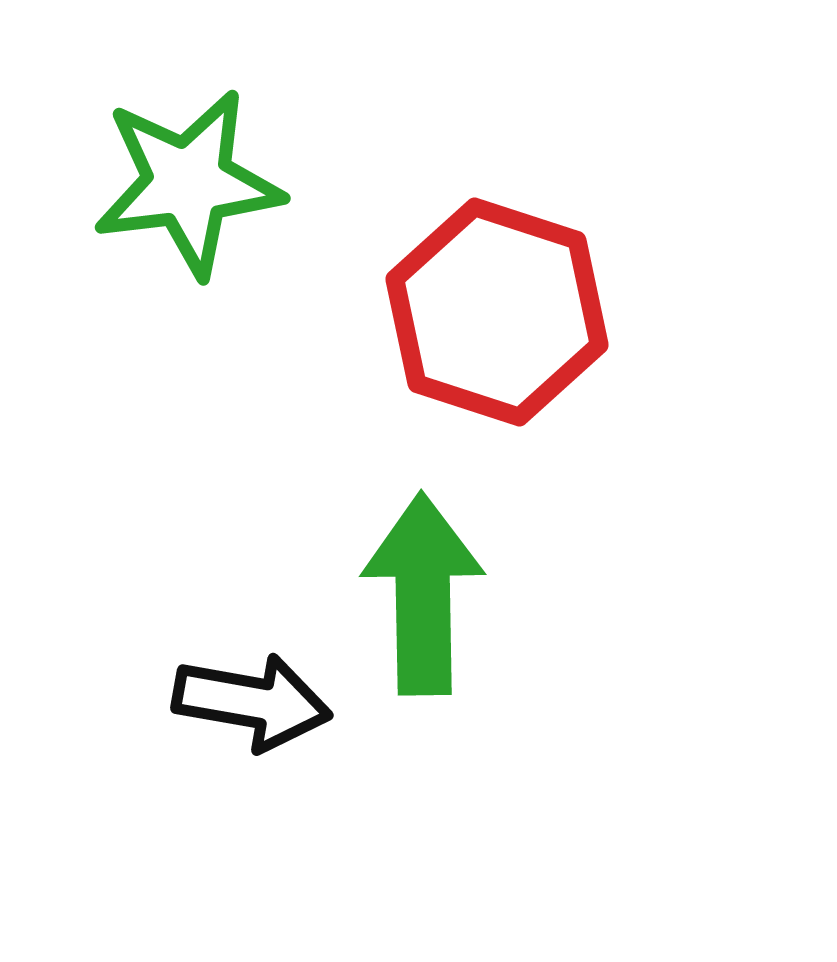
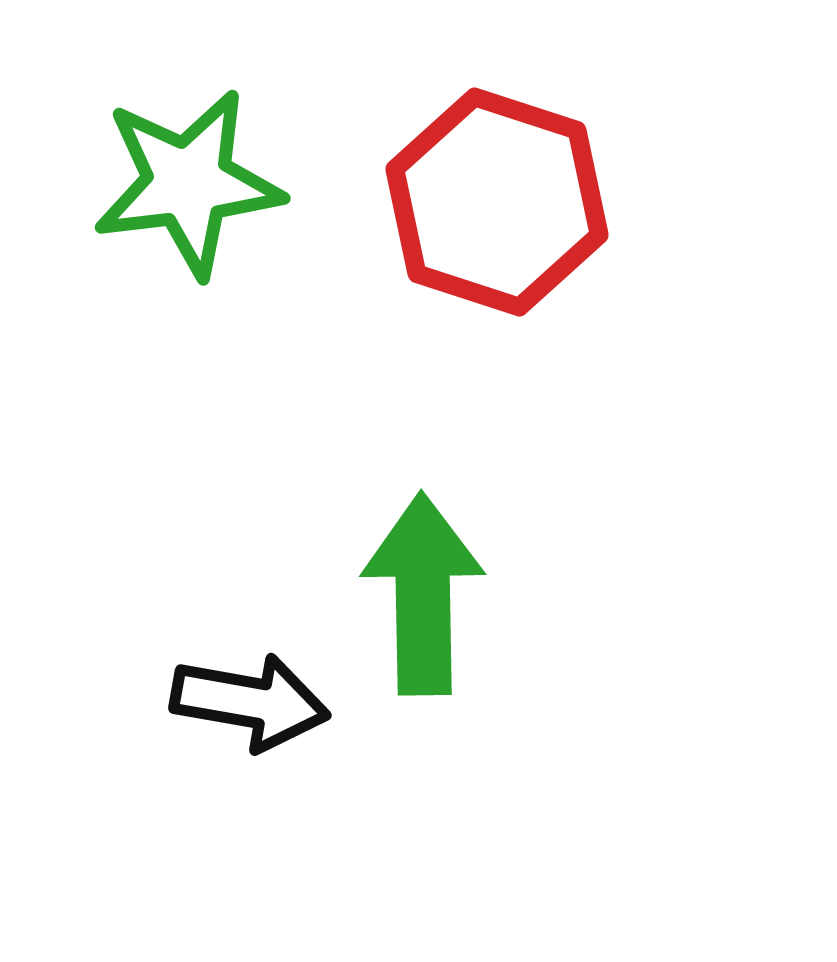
red hexagon: moved 110 px up
black arrow: moved 2 px left
